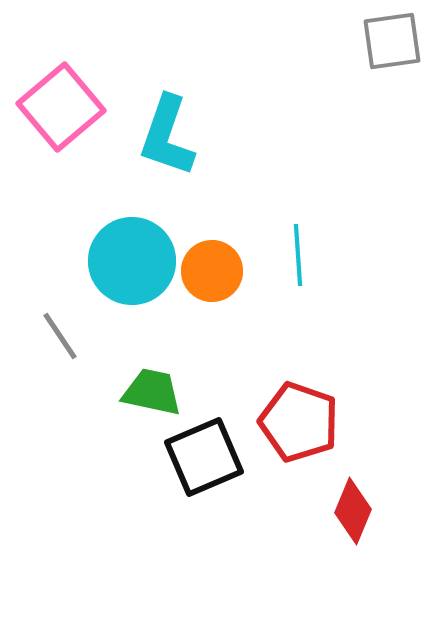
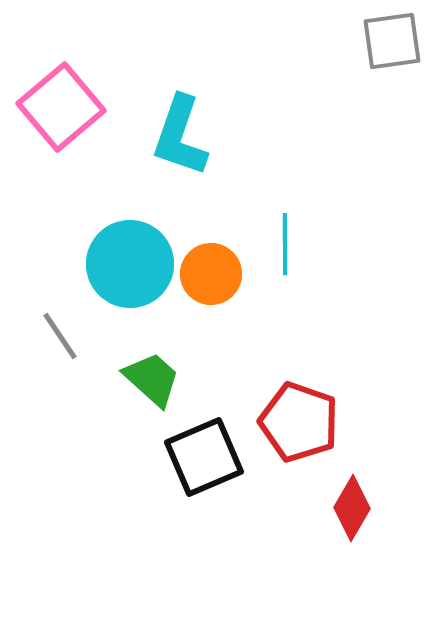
cyan L-shape: moved 13 px right
cyan line: moved 13 px left, 11 px up; rotated 4 degrees clockwise
cyan circle: moved 2 px left, 3 px down
orange circle: moved 1 px left, 3 px down
green trapezoid: moved 13 px up; rotated 30 degrees clockwise
red diamond: moved 1 px left, 3 px up; rotated 8 degrees clockwise
